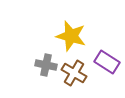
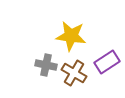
yellow star: rotated 8 degrees counterclockwise
purple rectangle: rotated 65 degrees counterclockwise
